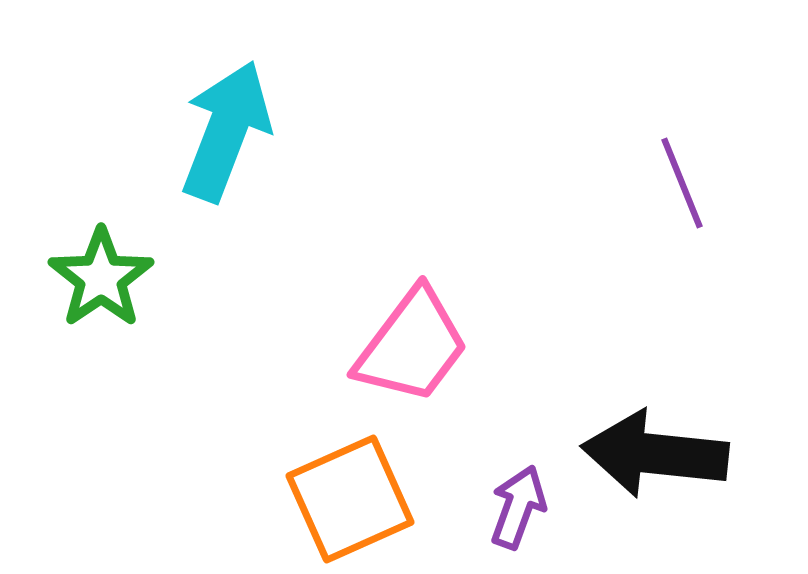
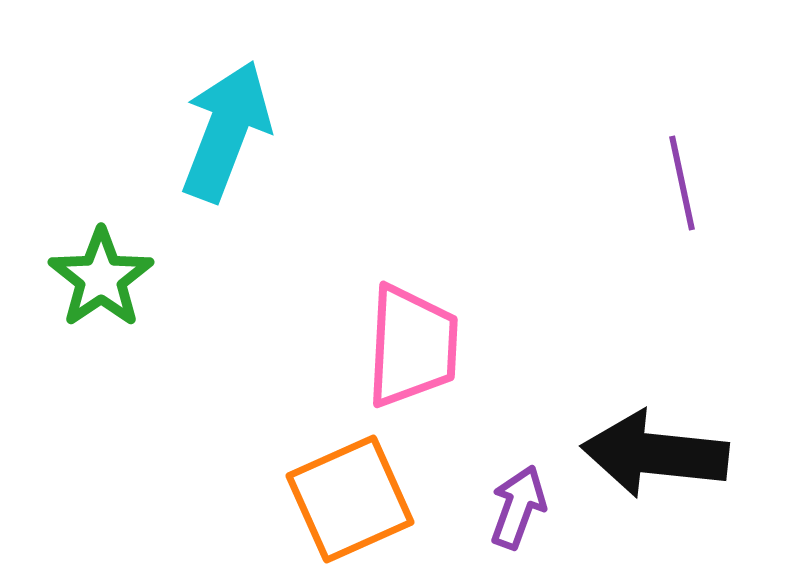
purple line: rotated 10 degrees clockwise
pink trapezoid: rotated 34 degrees counterclockwise
